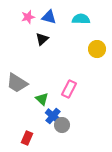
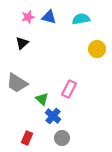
cyan semicircle: rotated 12 degrees counterclockwise
black triangle: moved 20 px left, 4 px down
gray circle: moved 13 px down
